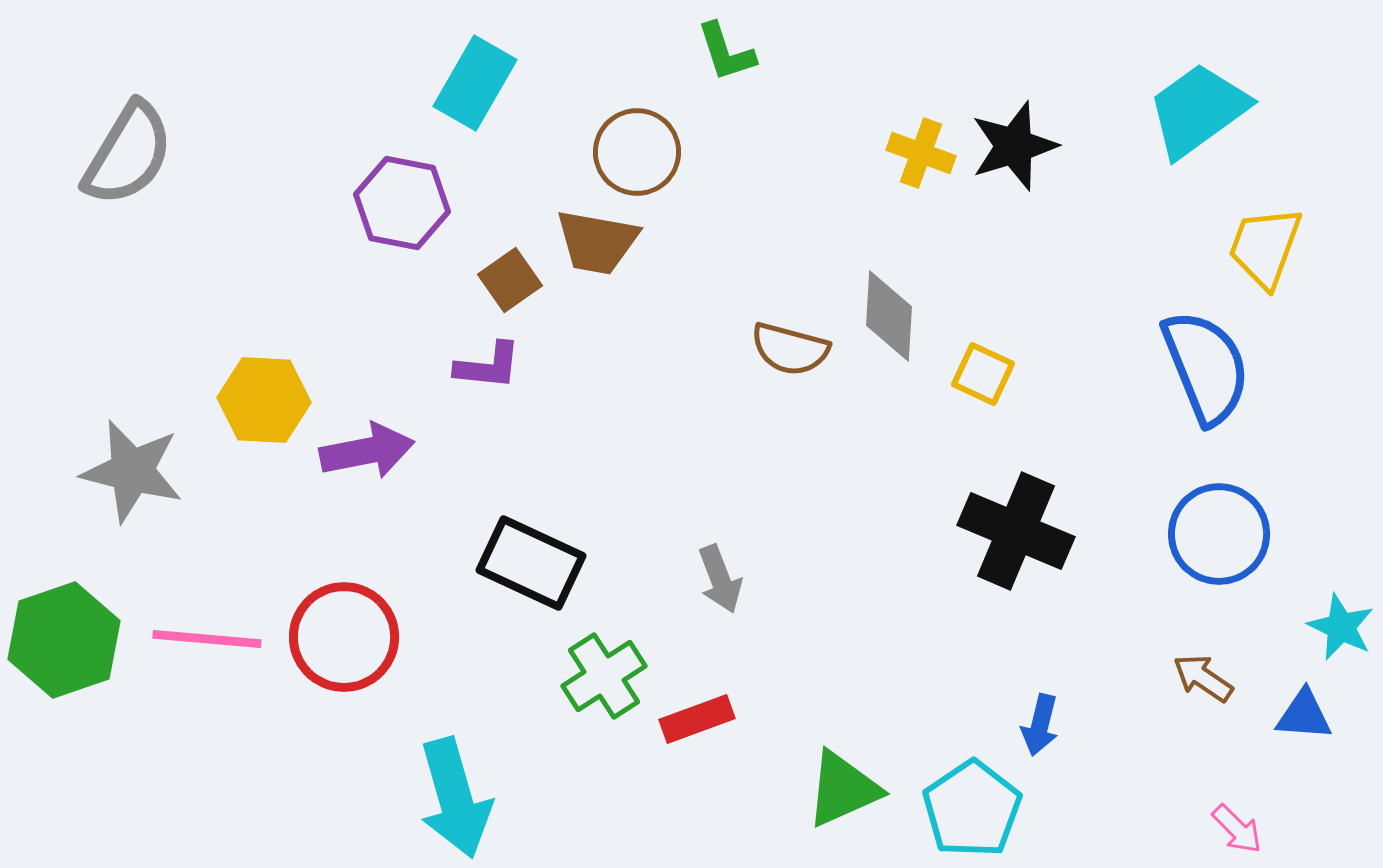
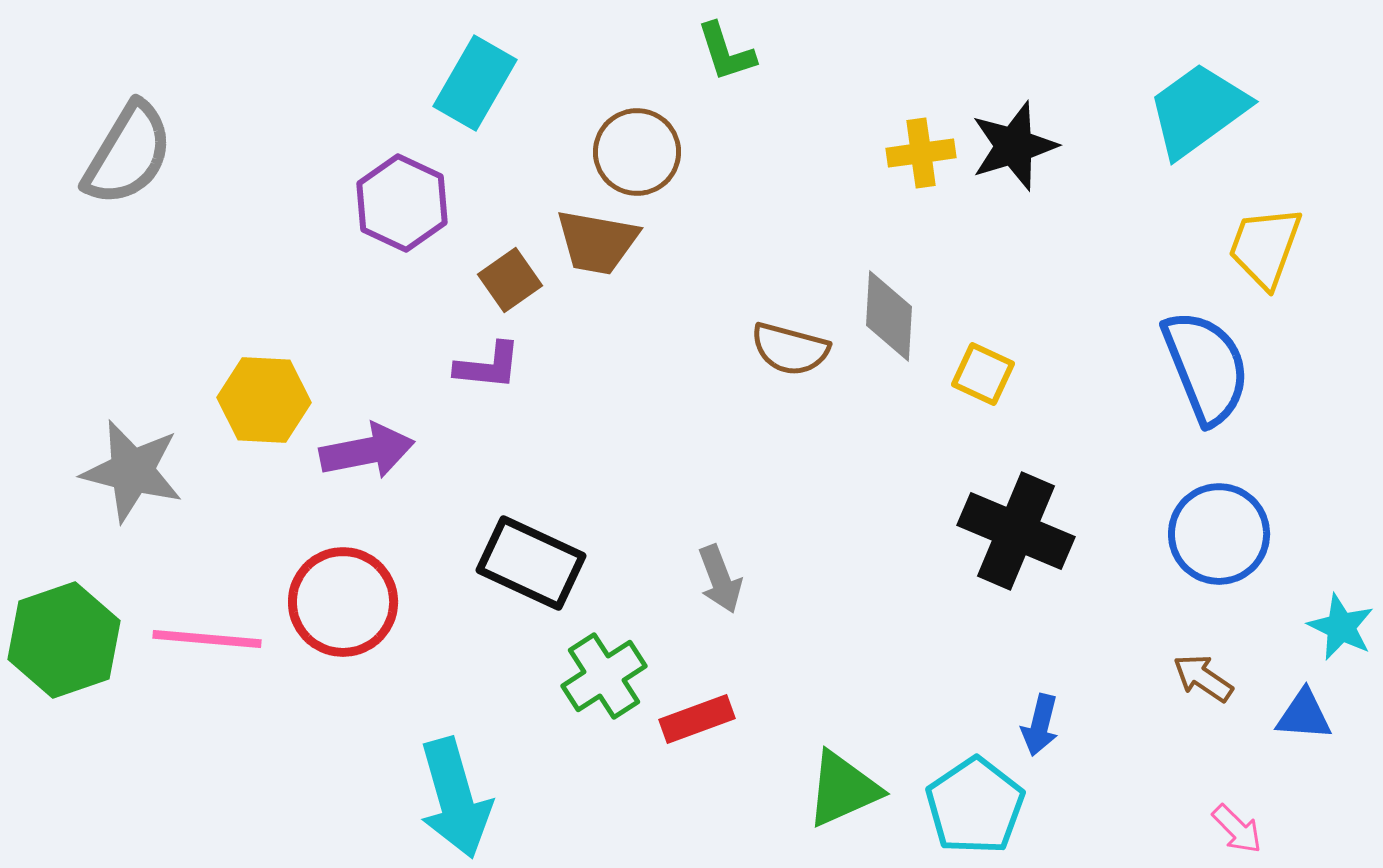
yellow cross: rotated 28 degrees counterclockwise
purple hexagon: rotated 14 degrees clockwise
red circle: moved 1 px left, 35 px up
cyan pentagon: moved 3 px right, 3 px up
